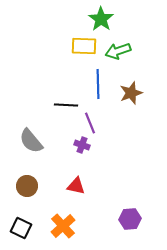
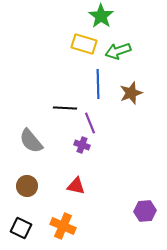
green star: moved 3 px up
yellow rectangle: moved 2 px up; rotated 15 degrees clockwise
black line: moved 1 px left, 3 px down
purple hexagon: moved 15 px right, 8 px up
orange cross: rotated 25 degrees counterclockwise
